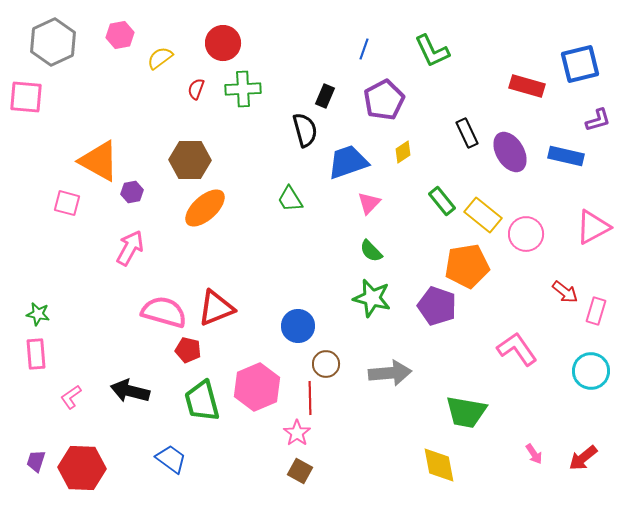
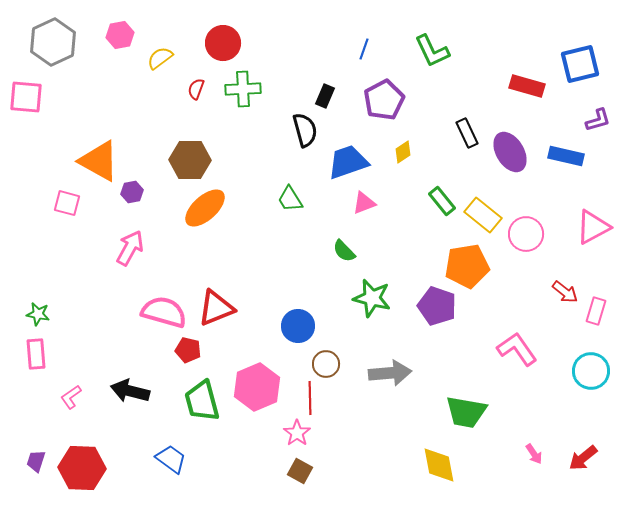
pink triangle at (369, 203): moved 5 px left; rotated 25 degrees clockwise
green semicircle at (371, 251): moved 27 px left
